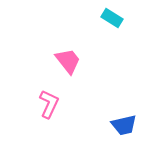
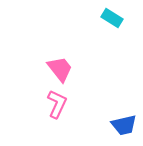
pink trapezoid: moved 8 px left, 8 px down
pink L-shape: moved 8 px right
